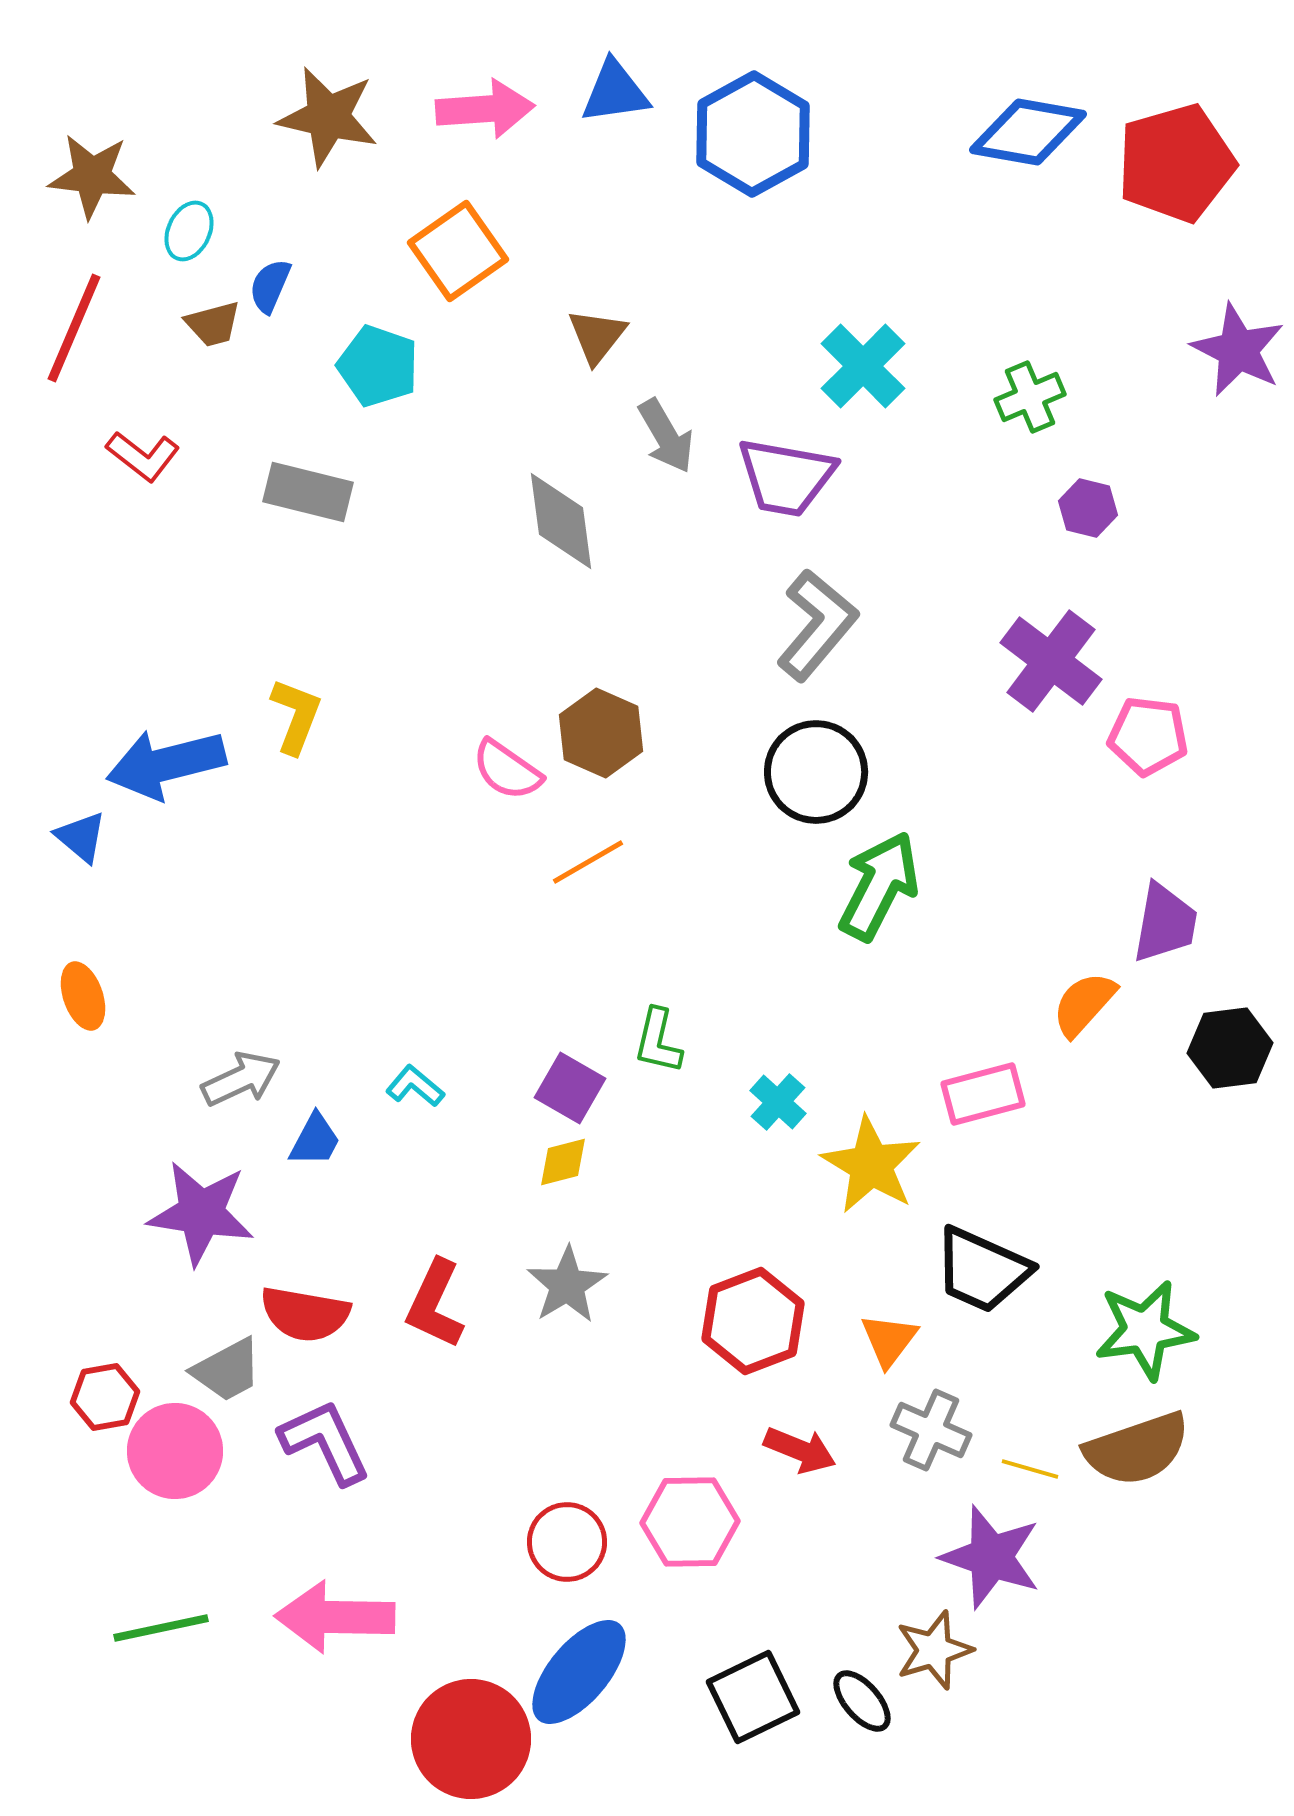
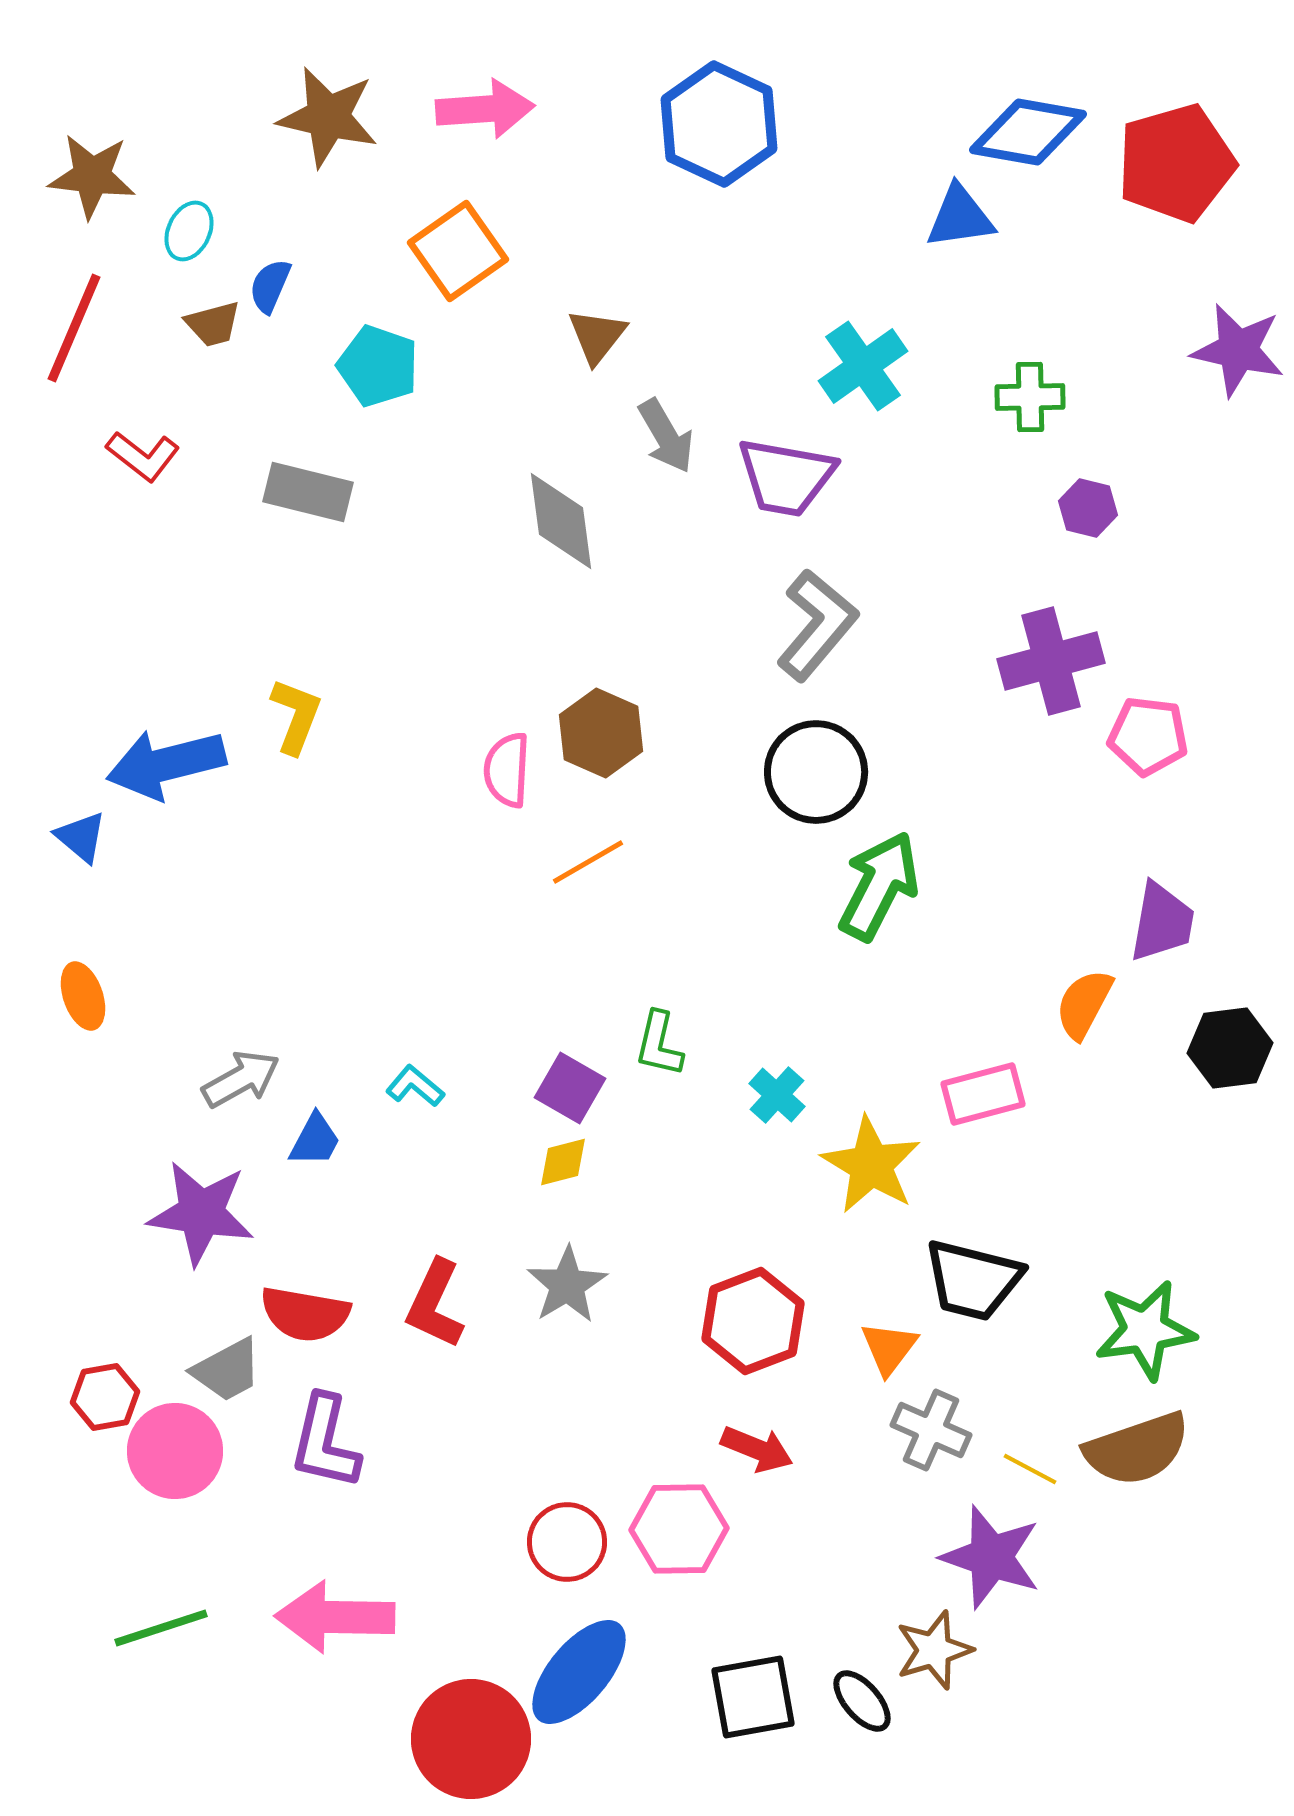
blue triangle at (615, 92): moved 345 px right, 125 px down
blue hexagon at (753, 134): moved 34 px left, 10 px up; rotated 6 degrees counterclockwise
purple star at (1238, 350): rotated 14 degrees counterclockwise
cyan cross at (863, 366): rotated 10 degrees clockwise
green cross at (1030, 397): rotated 22 degrees clockwise
purple cross at (1051, 661): rotated 38 degrees clockwise
pink semicircle at (507, 770): rotated 58 degrees clockwise
purple trapezoid at (1165, 923): moved 3 px left, 1 px up
orange semicircle at (1084, 1004): rotated 14 degrees counterclockwise
green L-shape at (658, 1041): moved 1 px right, 3 px down
gray arrow at (241, 1079): rotated 4 degrees counterclockwise
cyan cross at (778, 1102): moved 1 px left, 7 px up
black trapezoid at (982, 1270): moved 9 px left, 10 px down; rotated 10 degrees counterclockwise
orange triangle at (889, 1340): moved 8 px down
purple L-shape at (325, 1442): rotated 142 degrees counterclockwise
red arrow at (800, 1450): moved 43 px left, 1 px up
yellow line at (1030, 1469): rotated 12 degrees clockwise
pink hexagon at (690, 1522): moved 11 px left, 7 px down
green line at (161, 1628): rotated 6 degrees counterclockwise
black square at (753, 1697): rotated 16 degrees clockwise
